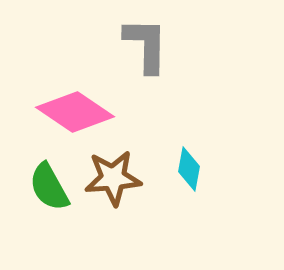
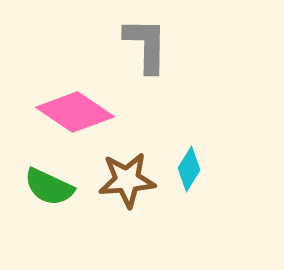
cyan diamond: rotated 21 degrees clockwise
brown star: moved 14 px right, 2 px down
green semicircle: rotated 36 degrees counterclockwise
